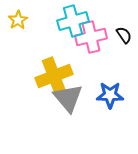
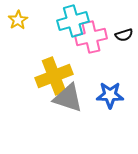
black semicircle: rotated 108 degrees clockwise
gray triangle: rotated 32 degrees counterclockwise
